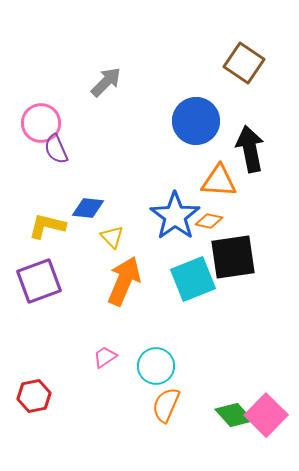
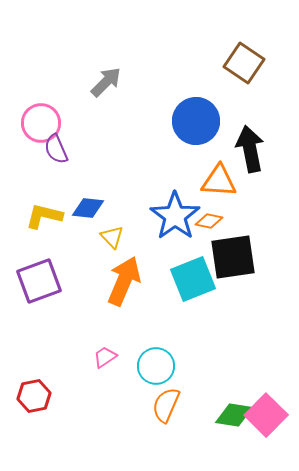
yellow L-shape: moved 3 px left, 10 px up
green diamond: rotated 39 degrees counterclockwise
